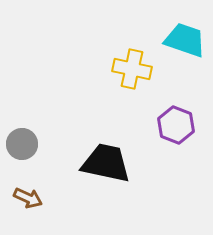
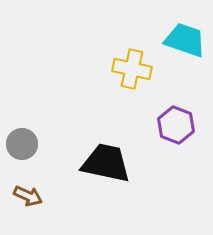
brown arrow: moved 2 px up
